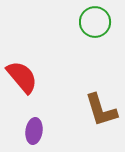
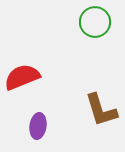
red semicircle: rotated 72 degrees counterclockwise
purple ellipse: moved 4 px right, 5 px up
